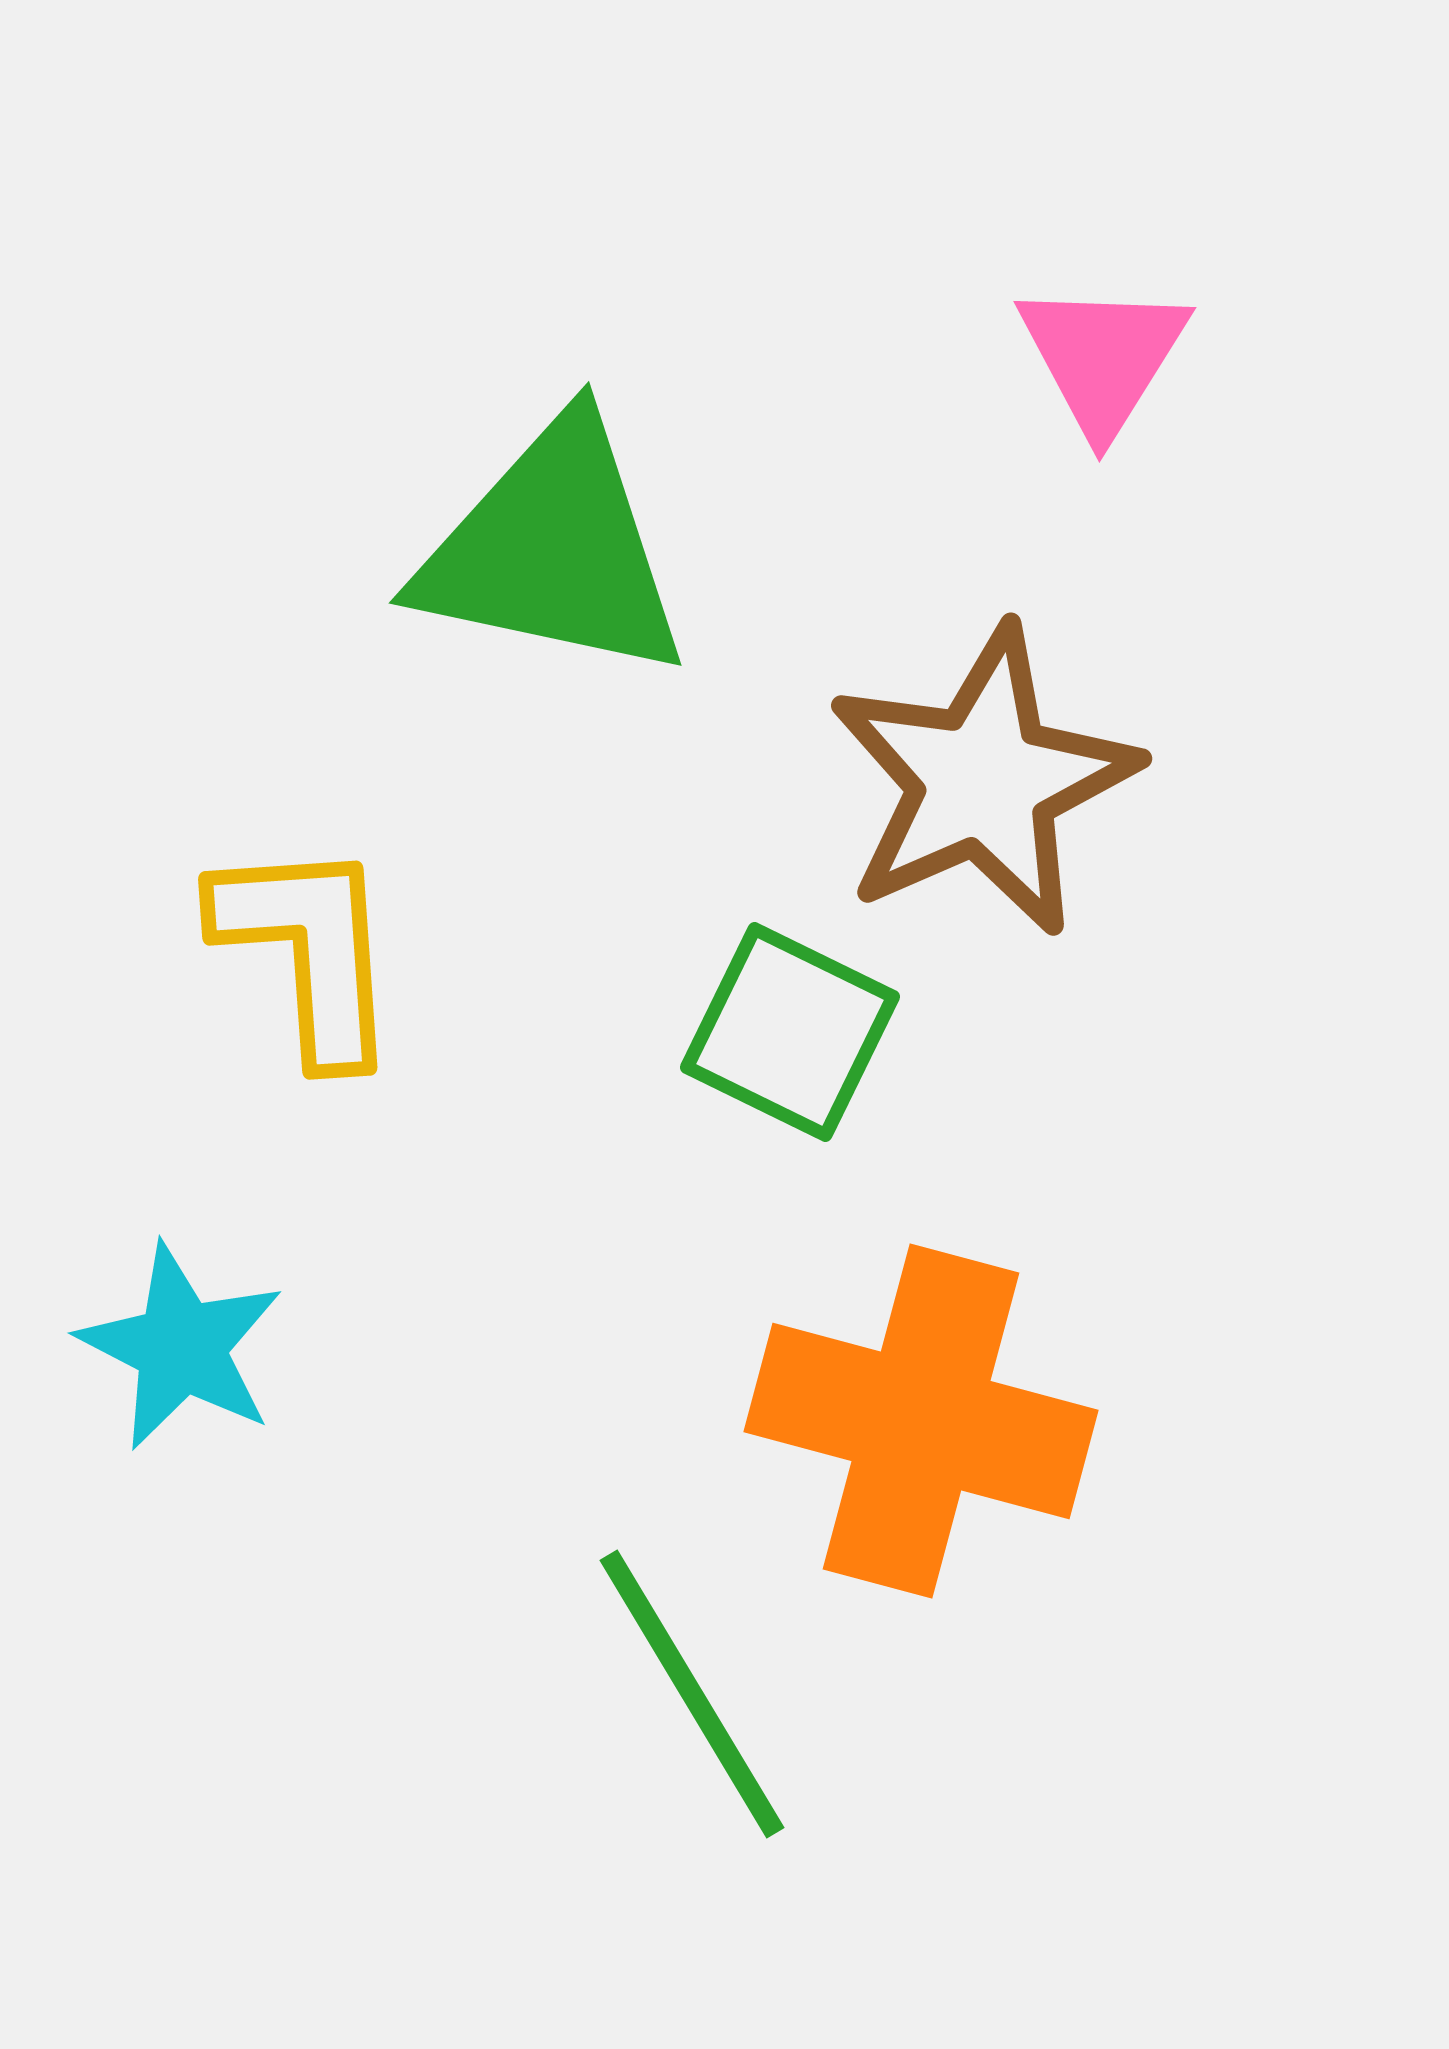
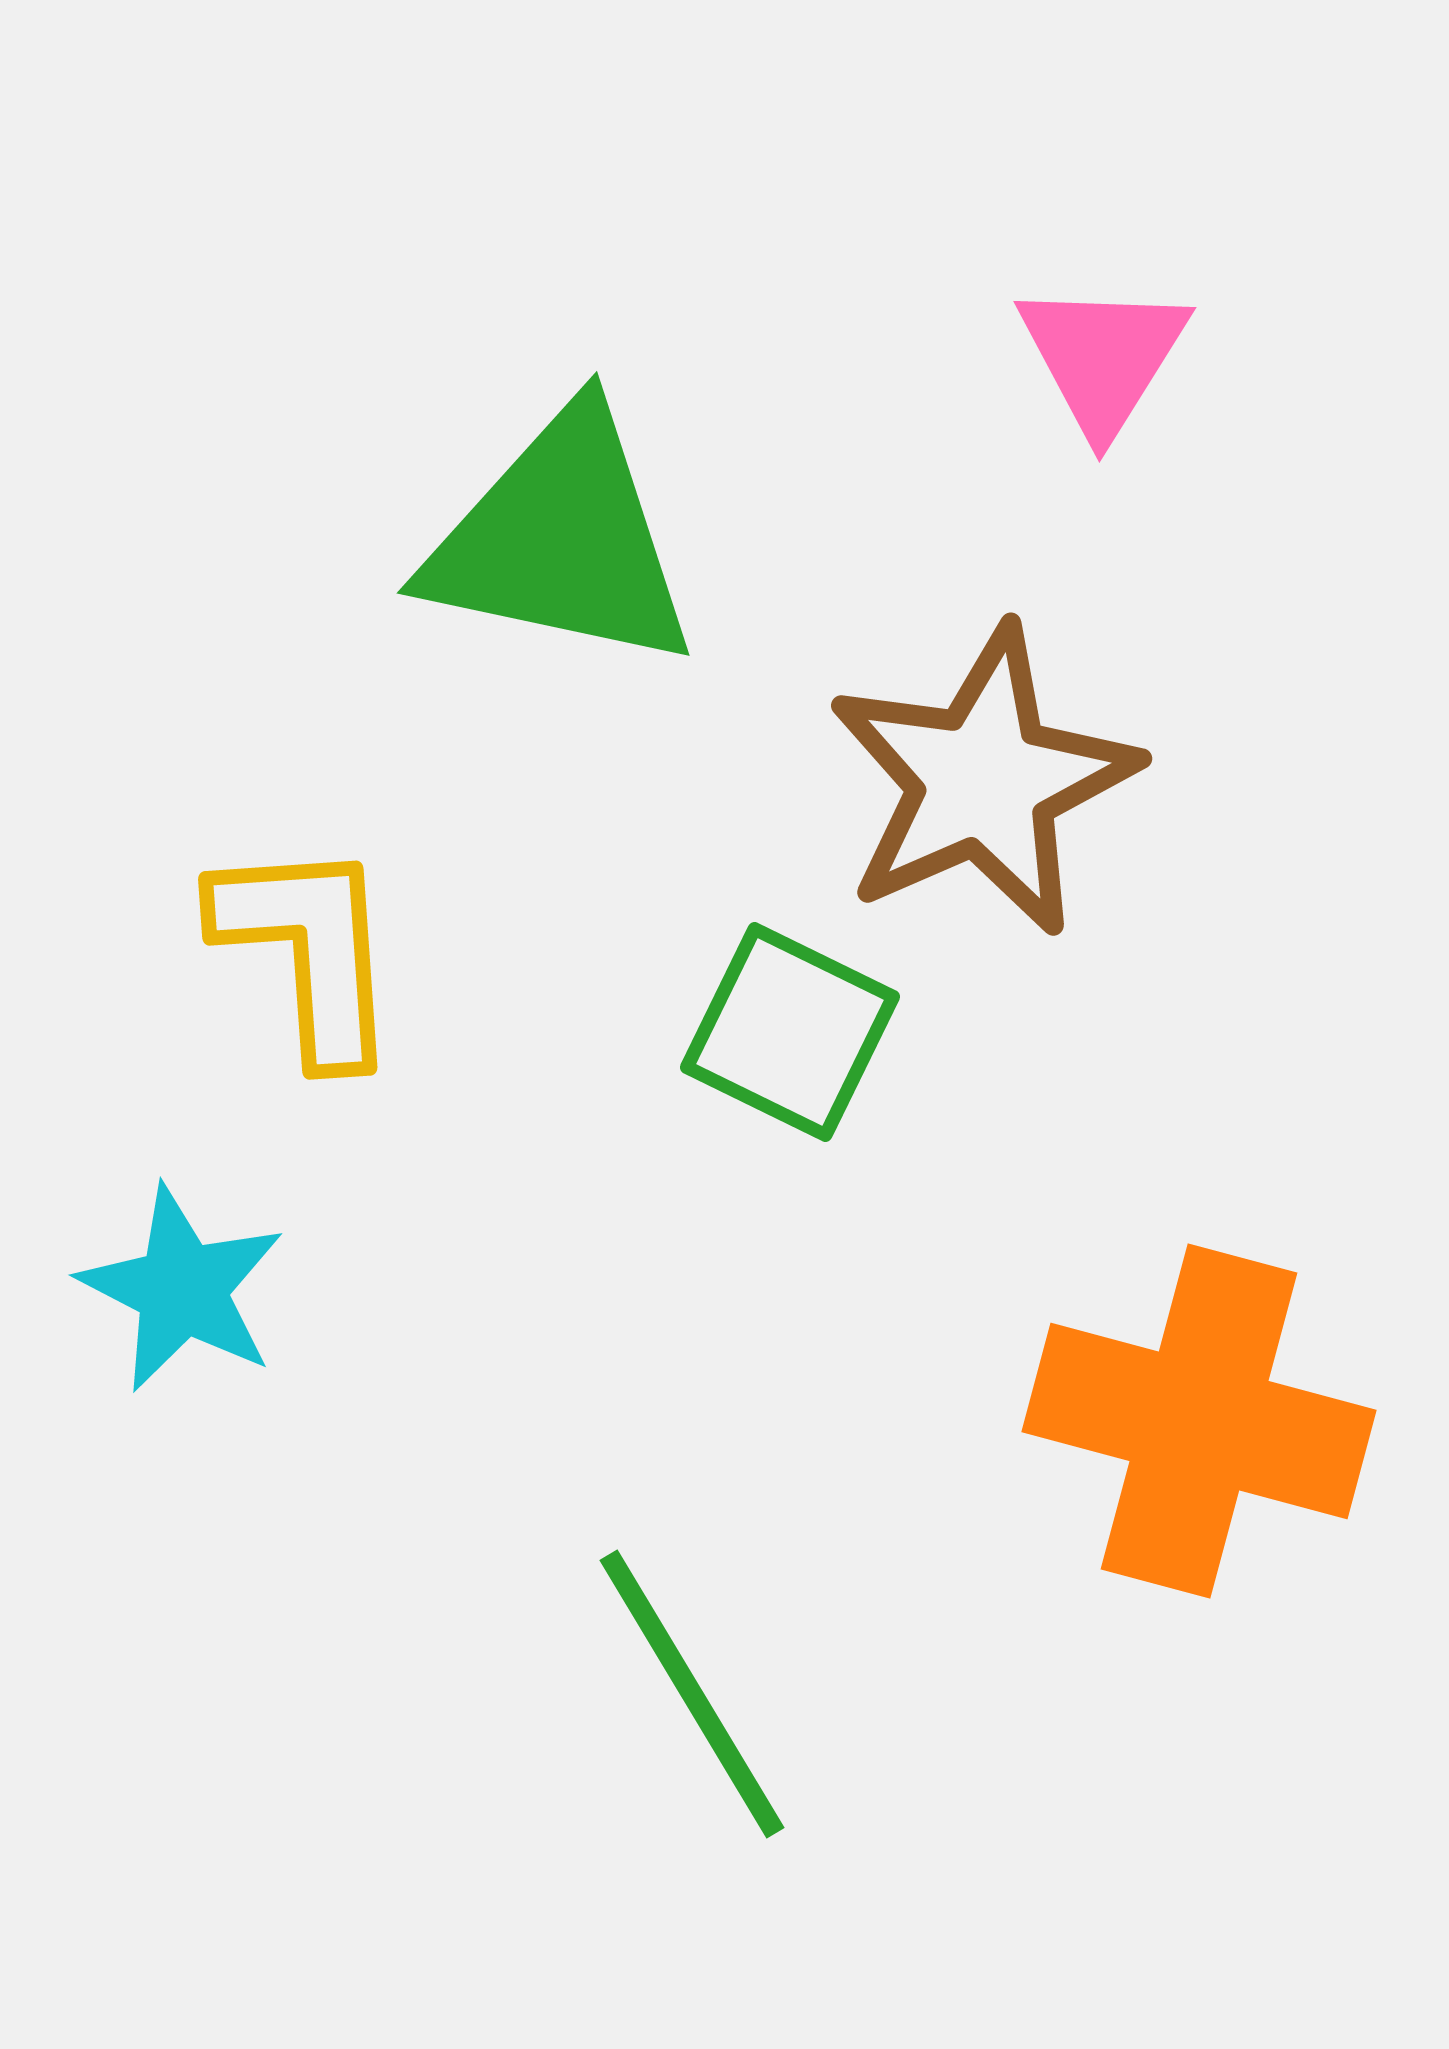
green triangle: moved 8 px right, 10 px up
cyan star: moved 1 px right, 58 px up
orange cross: moved 278 px right
